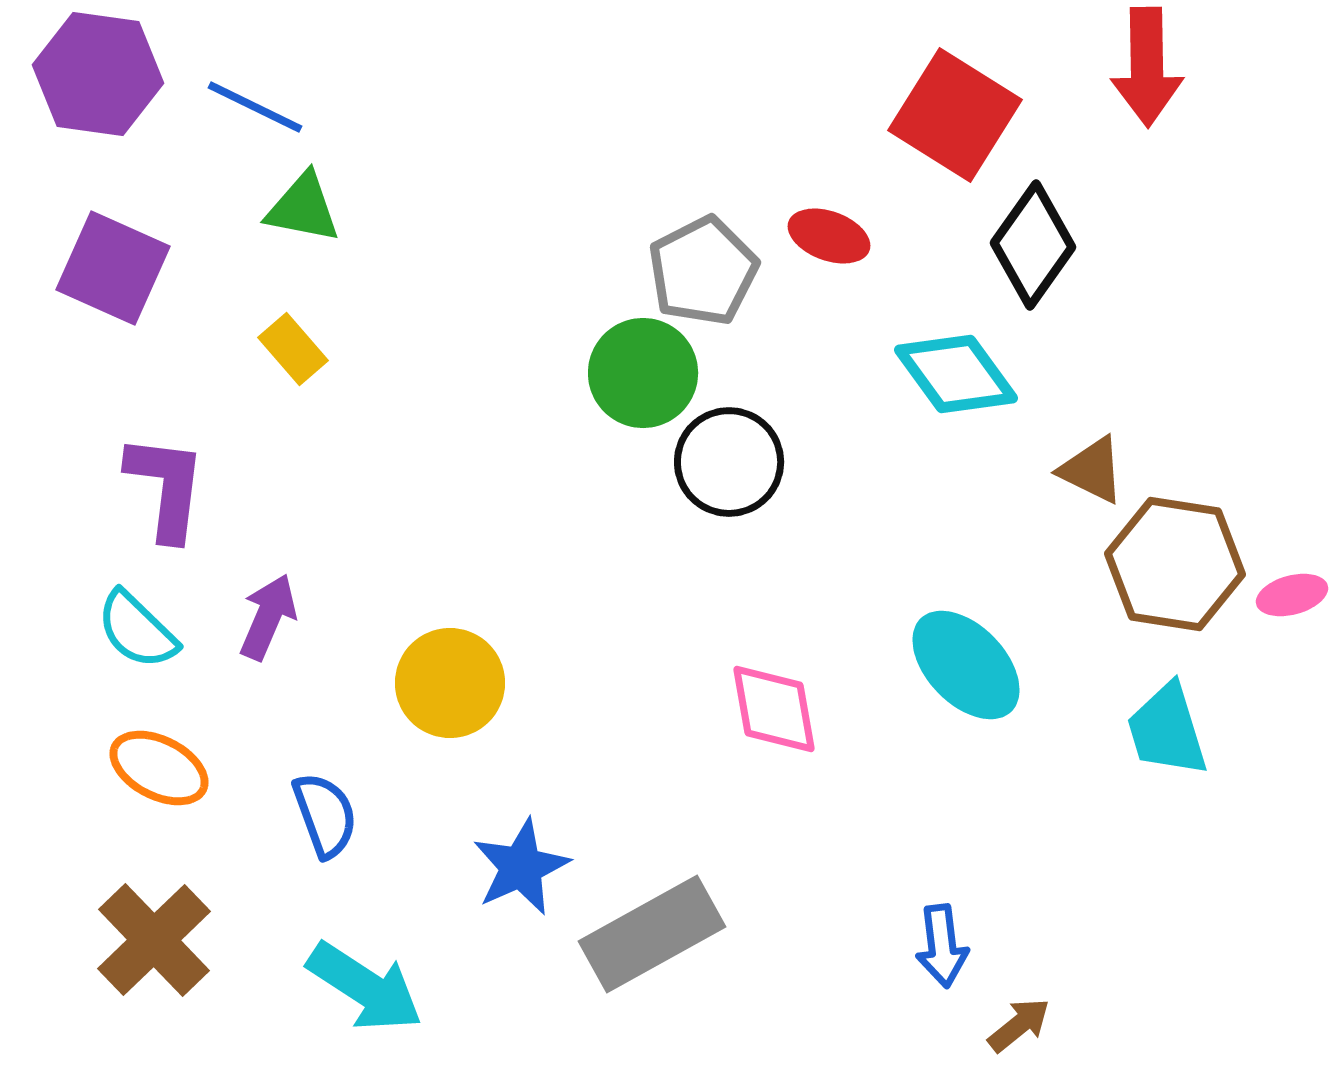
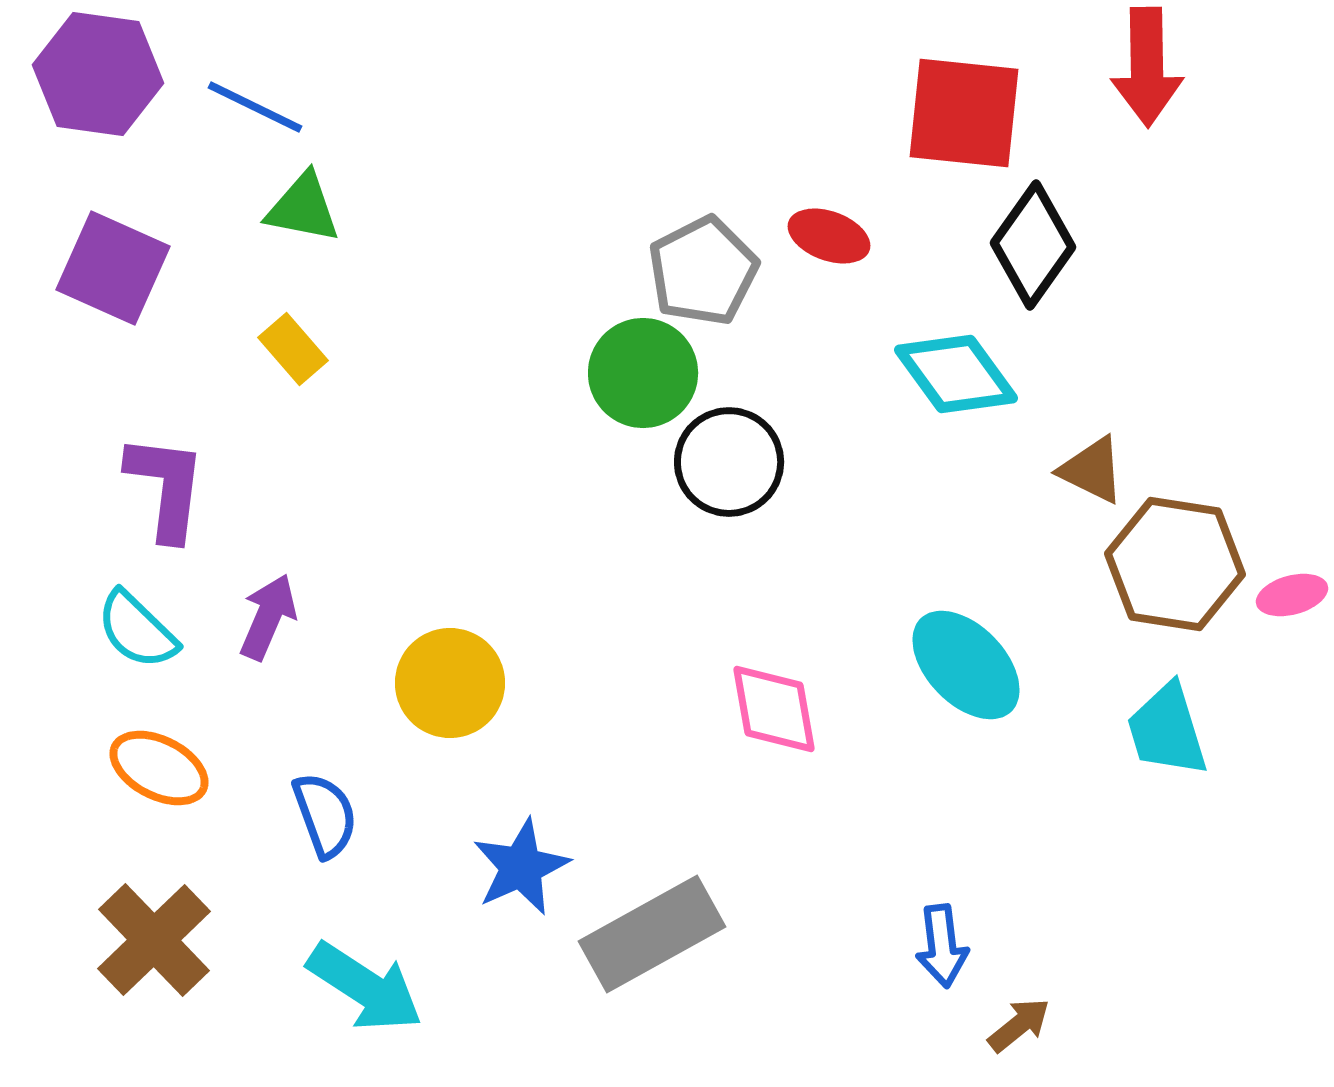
red square: moved 9 px right, 2 px up; rotated 26 degrees counterclockwise
